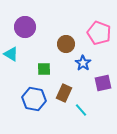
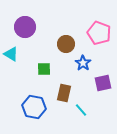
brown rectangle: rotated 12 degrees counterclockwise
blue hexagon: moved 8 px down
